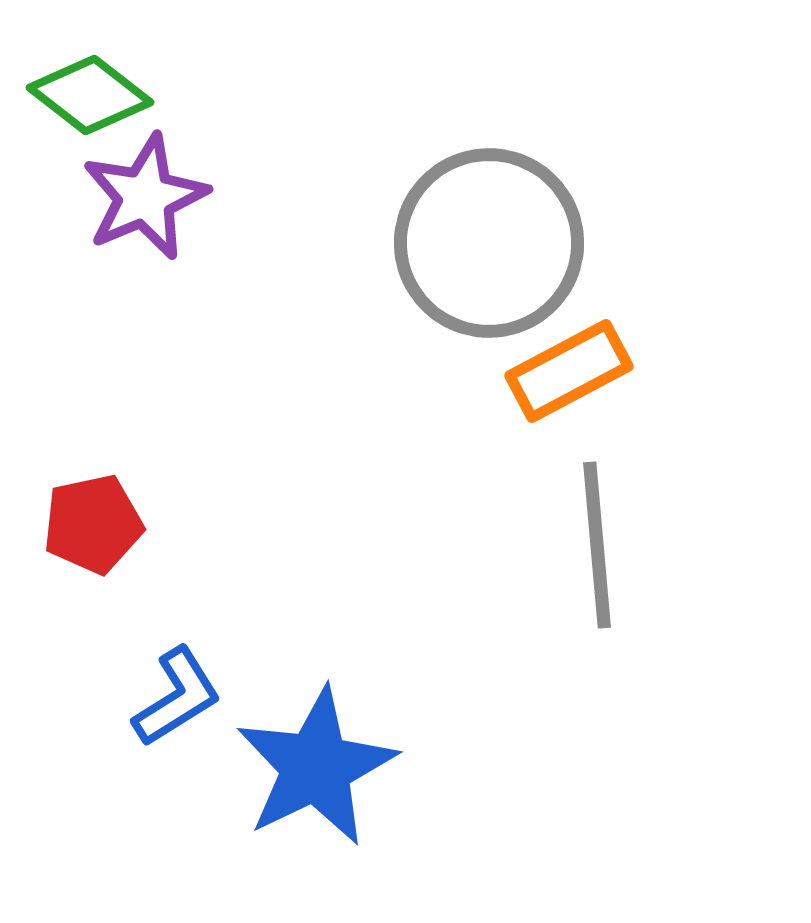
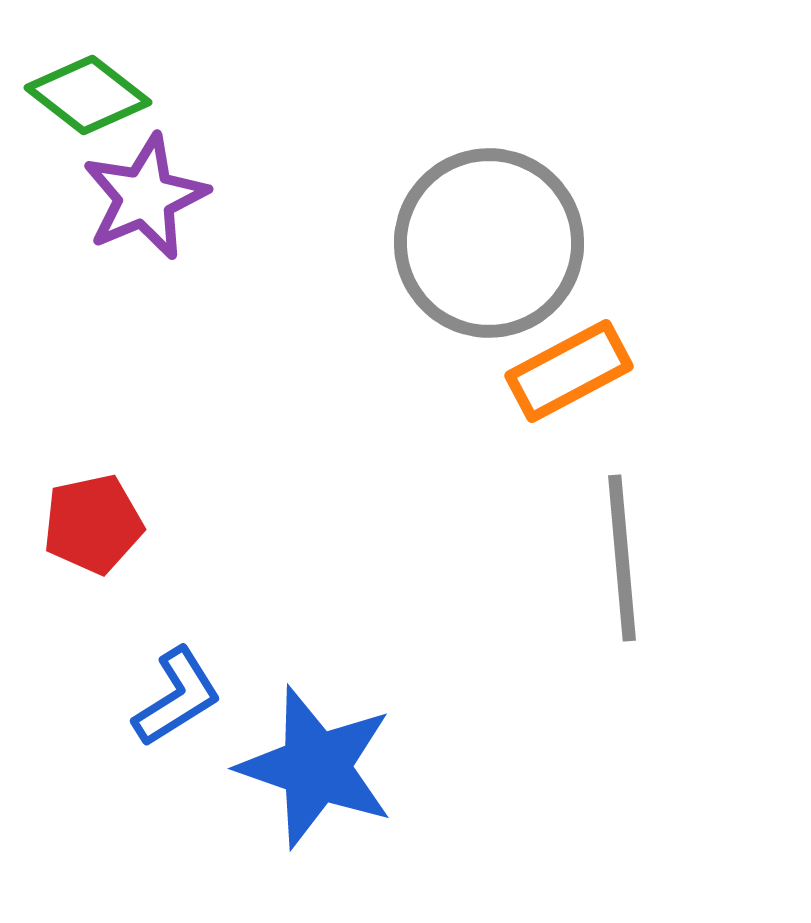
green diamond: moved 2 px left
gray line: moved 25 px right, 13 px down
blue star: rotated 27 degrees counterclockwise
